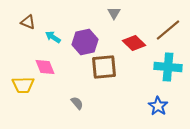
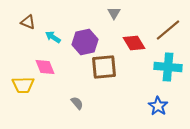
red diamond: rotated 15 degrees clockwise
